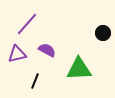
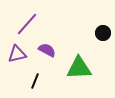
green triangle: moved 1 px up
